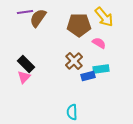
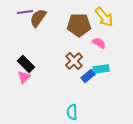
blue rectangle: rotated 24 degrees counterclockwise
